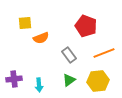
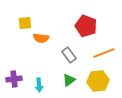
orange semicircle: rotated 28 degrees clockwise
